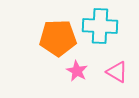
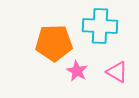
orange pentagon: moved 4 px left, 5 px down
